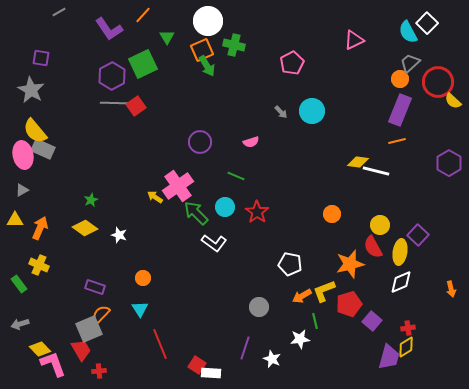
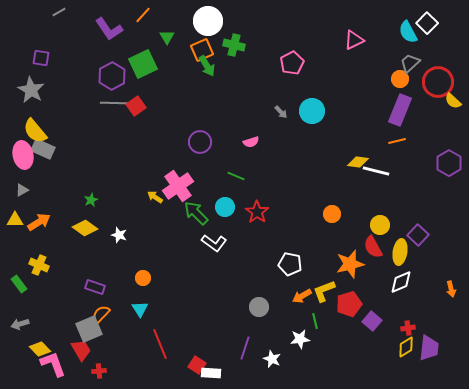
orange arrow at (40, 228): moved 1 px left, 6 px up; rotated 35 degrees clockwise
purple trapezoid at (389, 357): moved 40 px right, 9 px up; rotated 8 degrees counterclockwise
